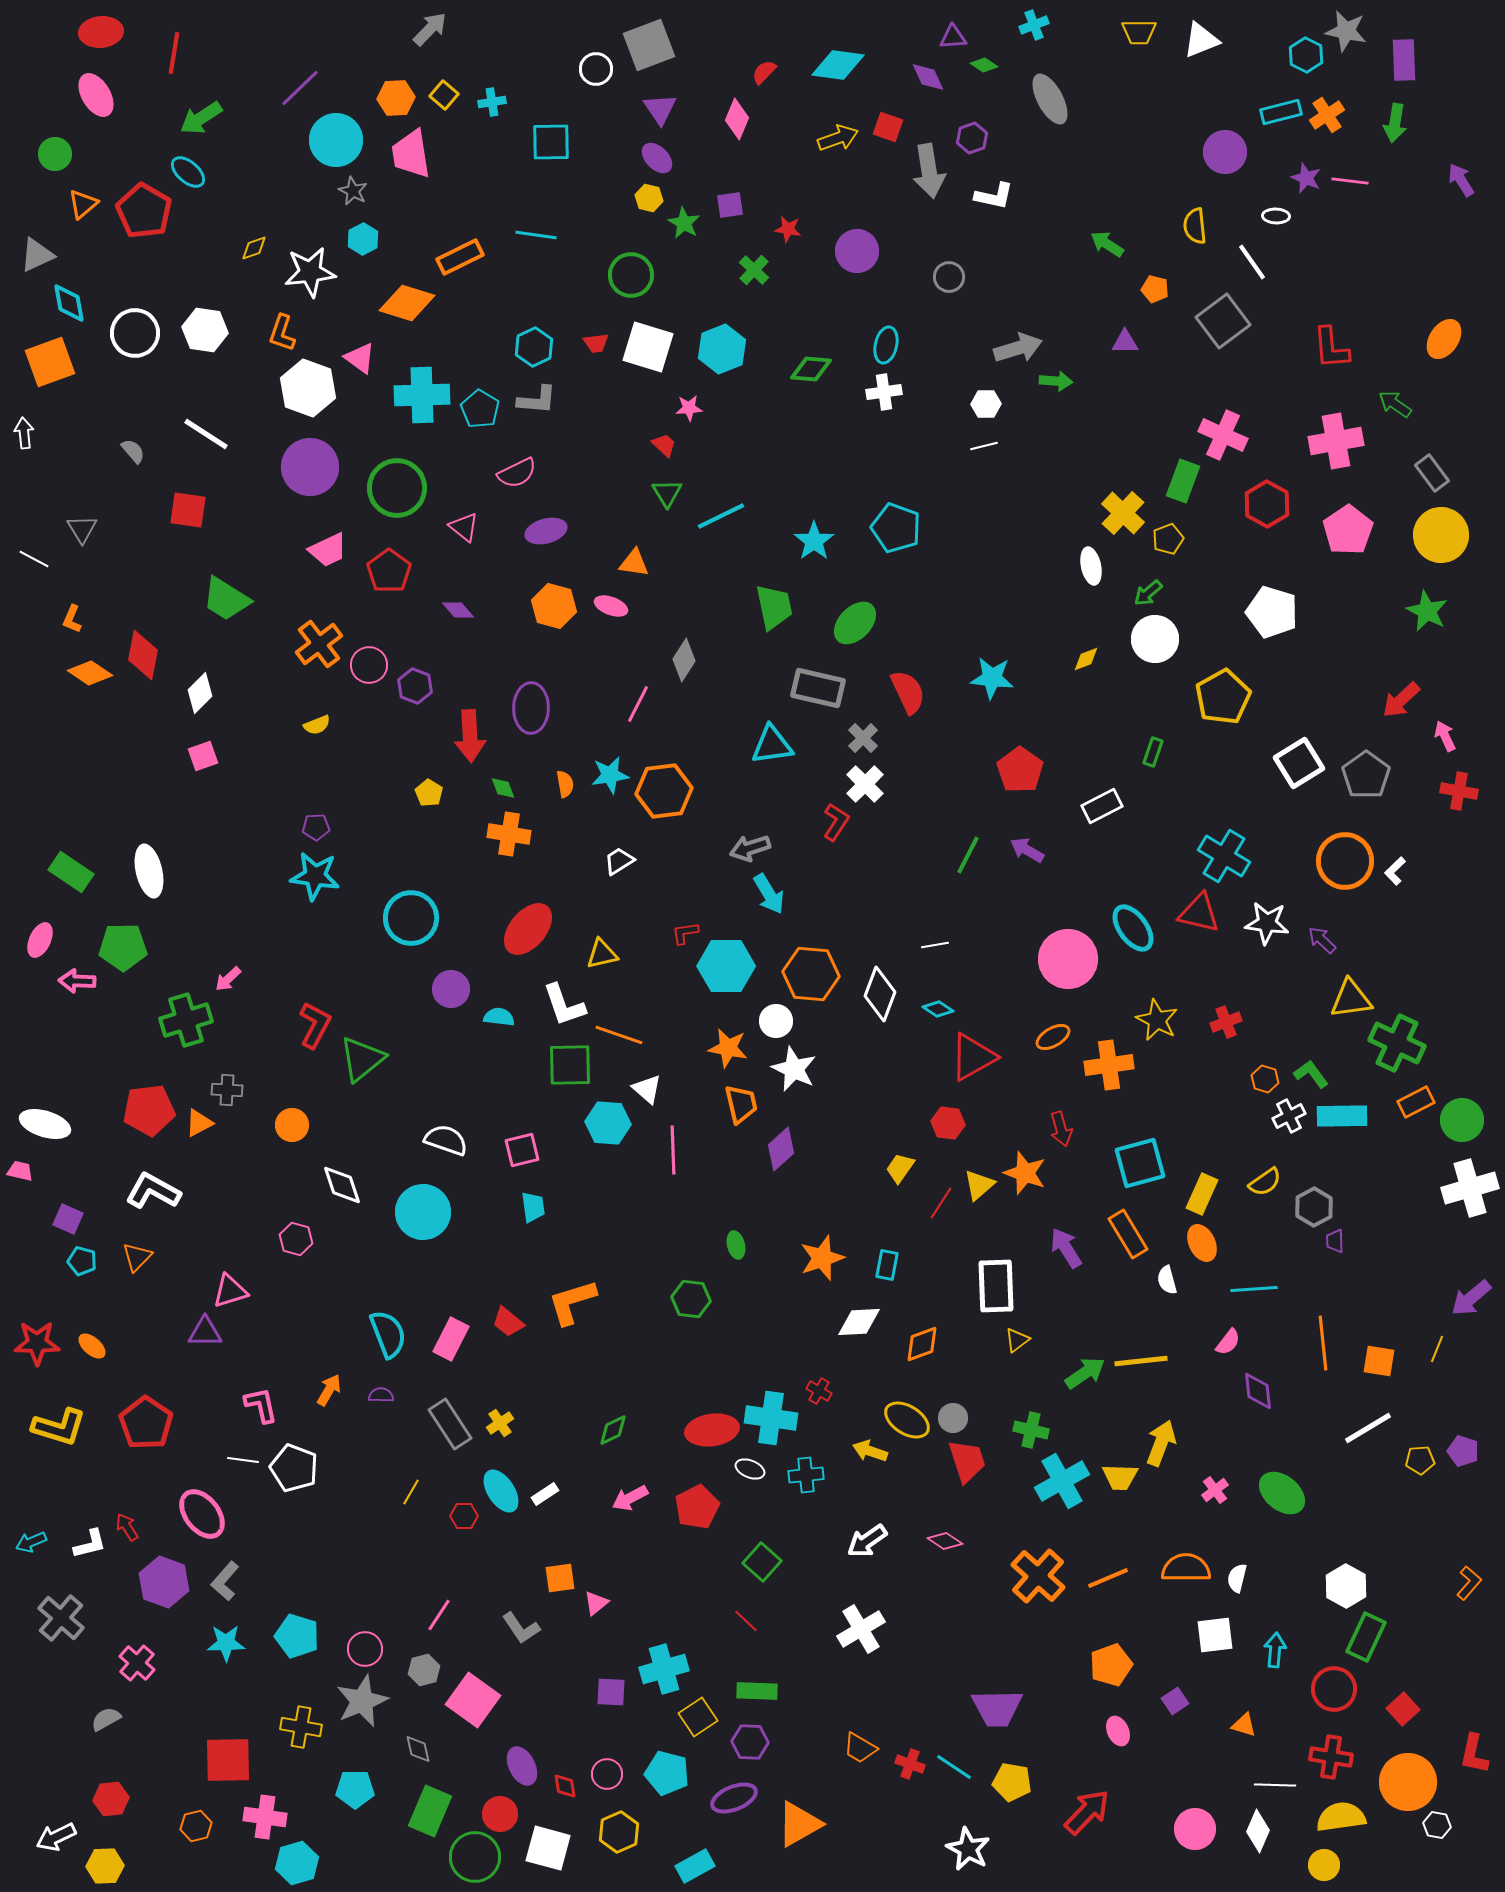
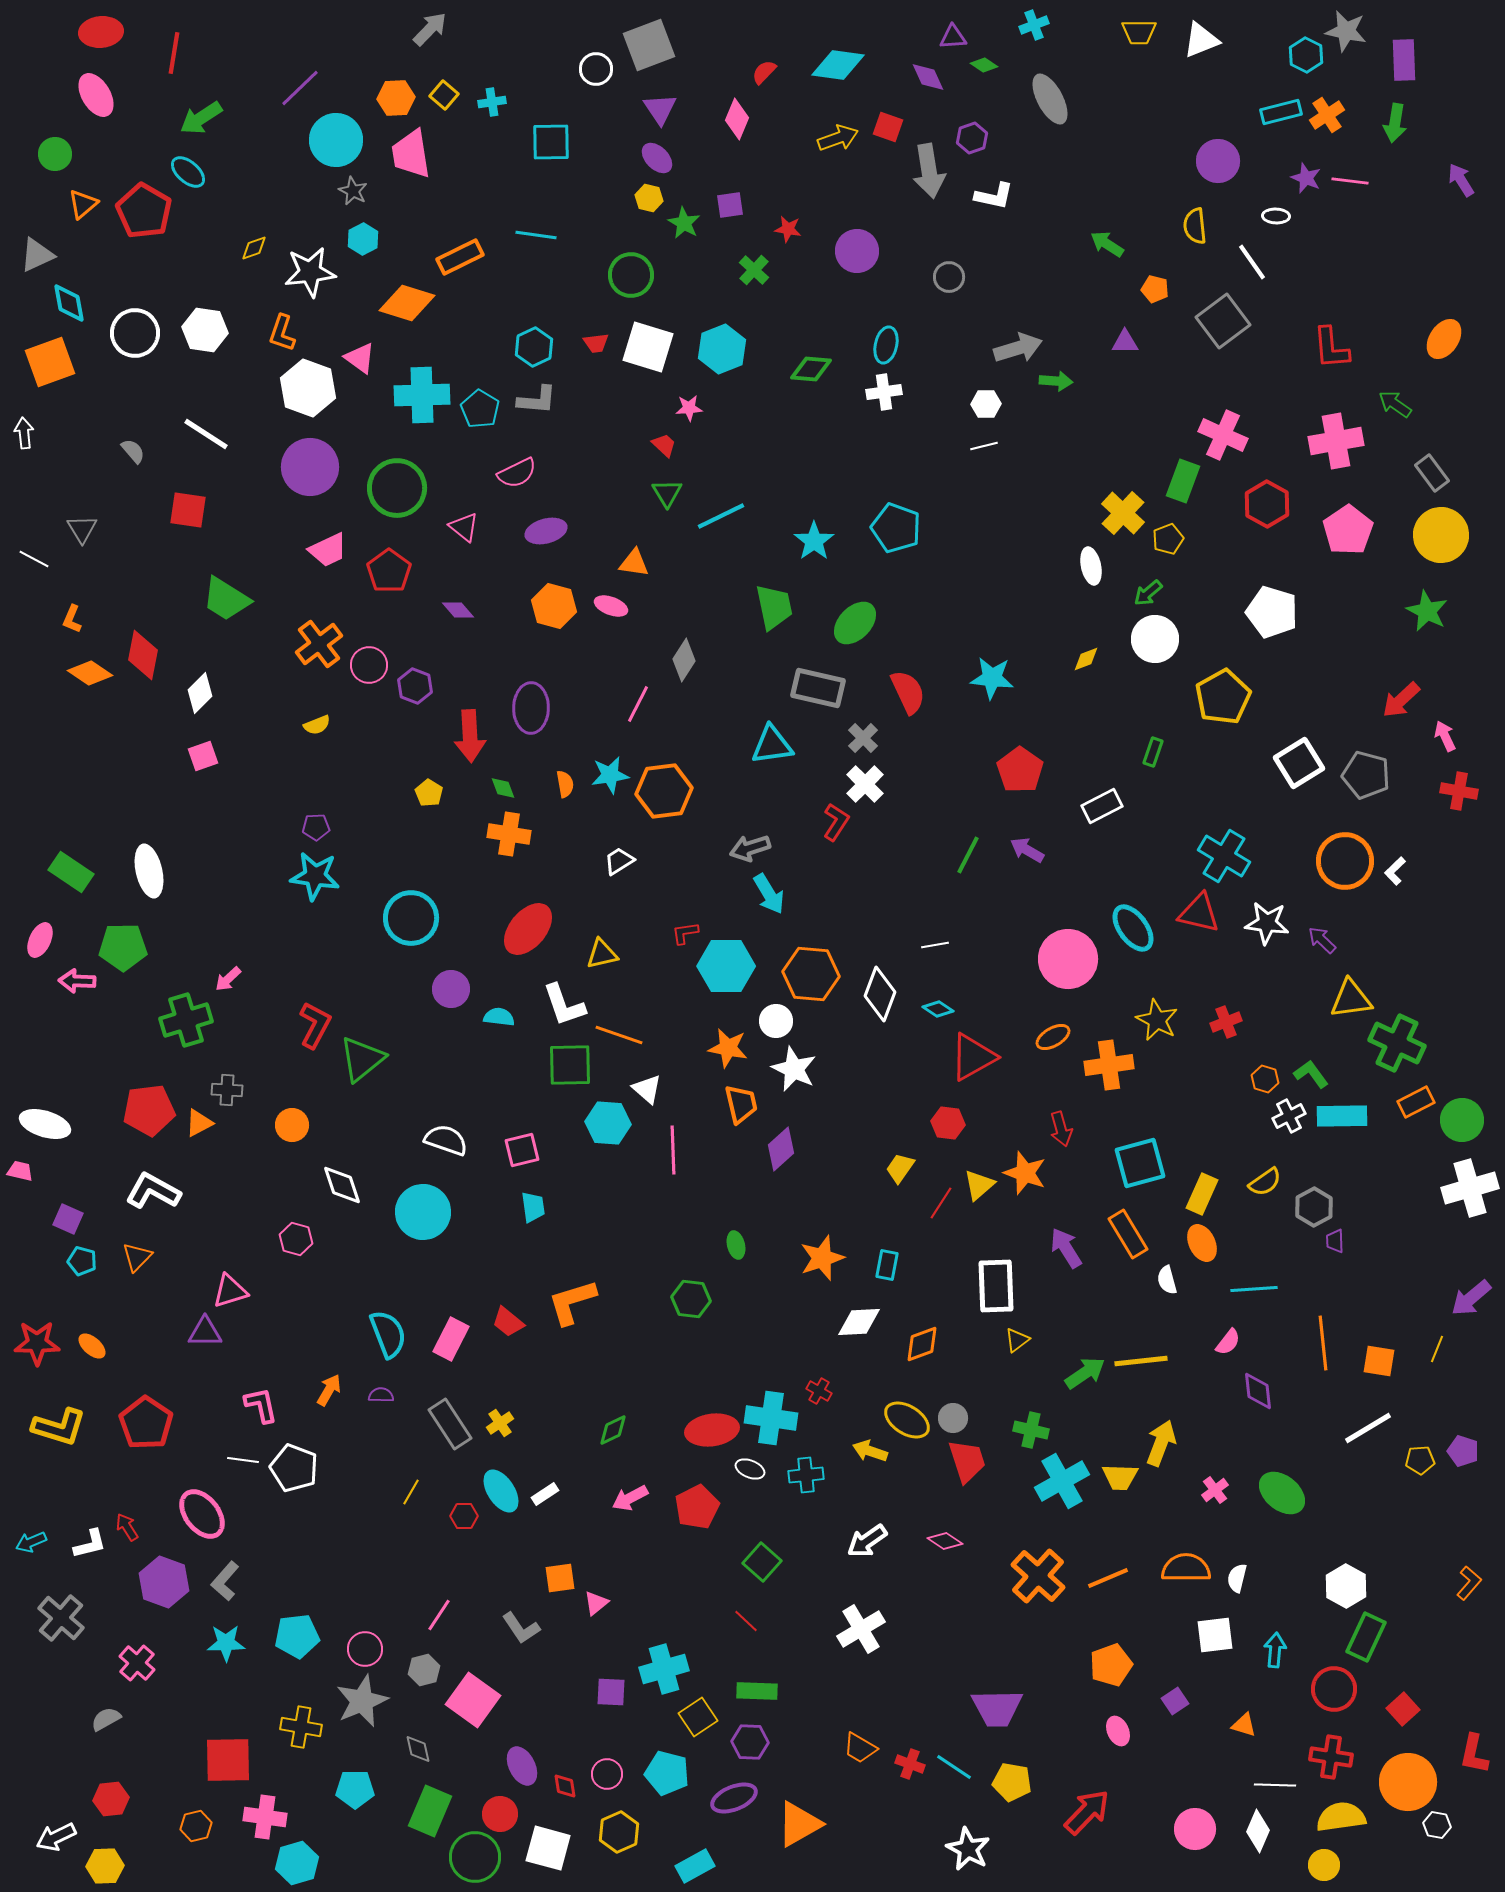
purple circle at (1225, 152): moved 7 px left, 9 px down
gray pentagon at (1366, 775): rotated 21 degrees counterclockwise
cyan pentagon at (297, 1636): rotated 24 degrees counterclockwise
